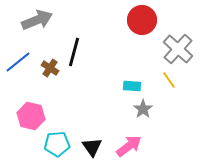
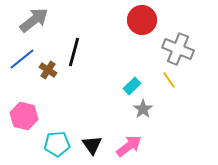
gray arrow: moved 3 px left; rotated 16 degrees counterclockwise
gray cross: rotated 20 degrees counterclockwise
blue line: moved 4 px right, 3 px up
brown cross: moved 2 px left, 2 px down
cyan rectangle: rotated 48 degrees counterclockwise
pink hexagon: moved 7 px left
black triangle: moved 2 px up
